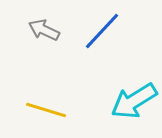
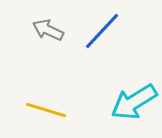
gray arrow: moved 4 px right
cyan arrow: moved 1 px down
